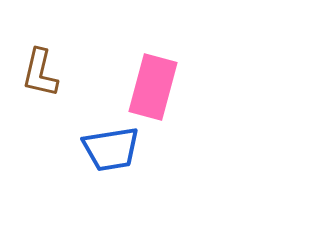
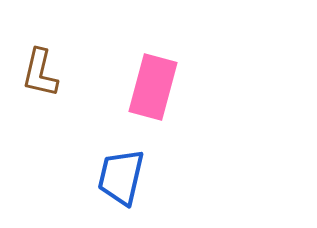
blue trapezoid: moved 10 px right, 28 px down; rotated 112 degrees clockwise
